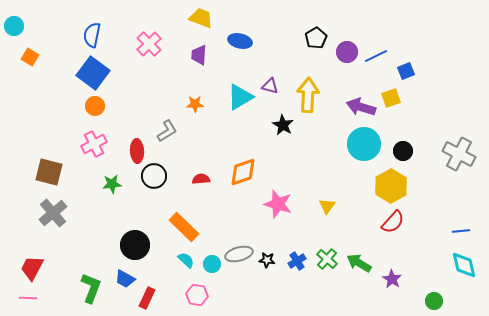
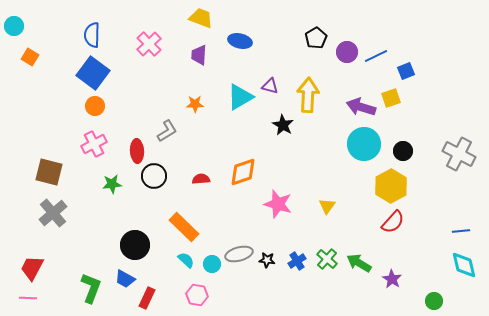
blue semicircle at (92, 35): rotated 10 degrees counterclockwise
